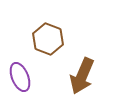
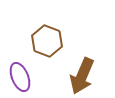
brown hexagon: moved 1 px left, 2 px down
